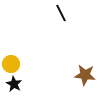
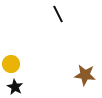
black line: moved 3 px left, 1 px down
black star: moved 1 px right, 3 px down
